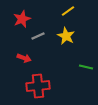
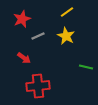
yellow line: moved 1 px left, 1 px down
red arrow: rotated 16 degrees clockwise
